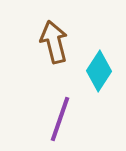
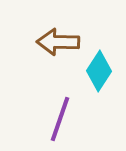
brown arrow: moved 4 px right; rotated 75 degrees counterclockwise
